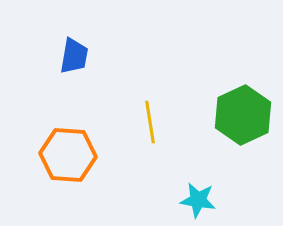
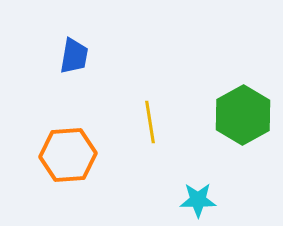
green hexagon: rotated 4 degrees counterclockwise
orange hexagon: rotated 8 degrees counterclockwise
cyan star: rotated 9 degrees counterclockwise
